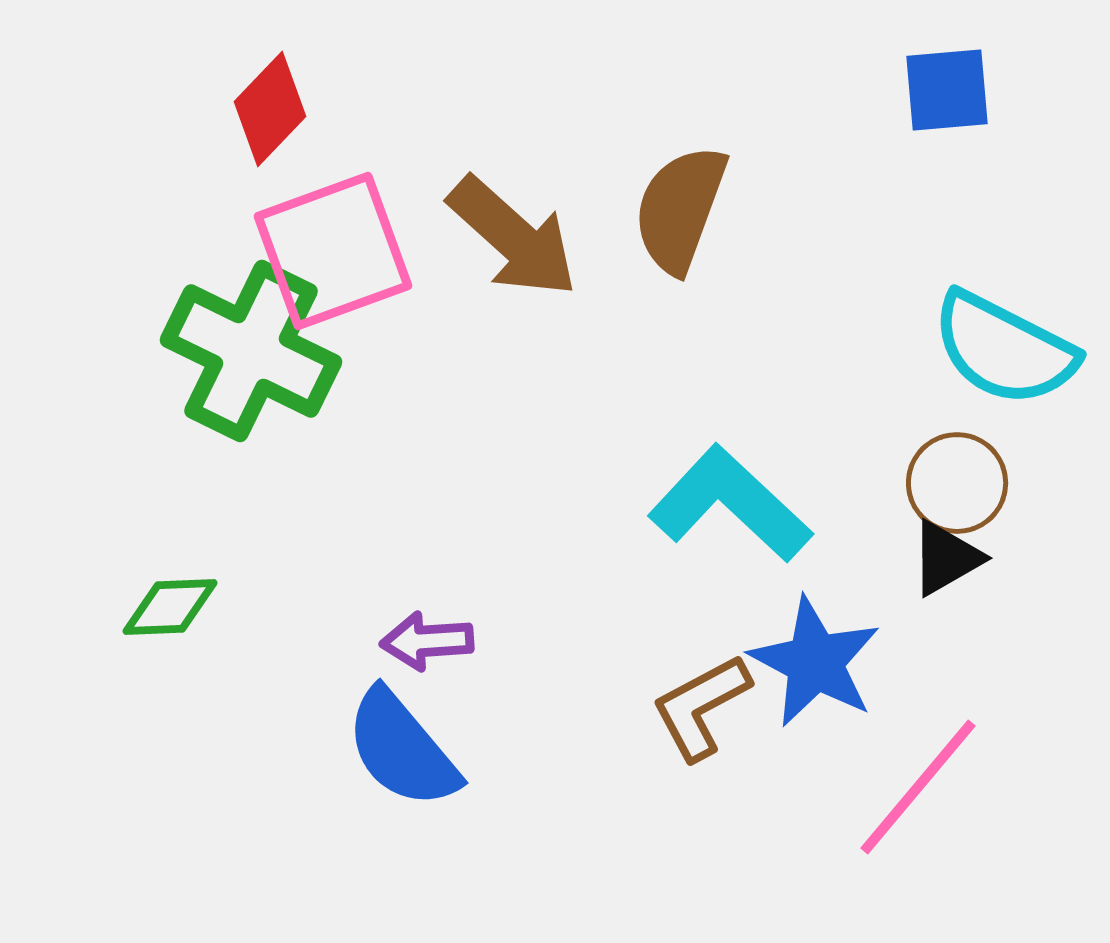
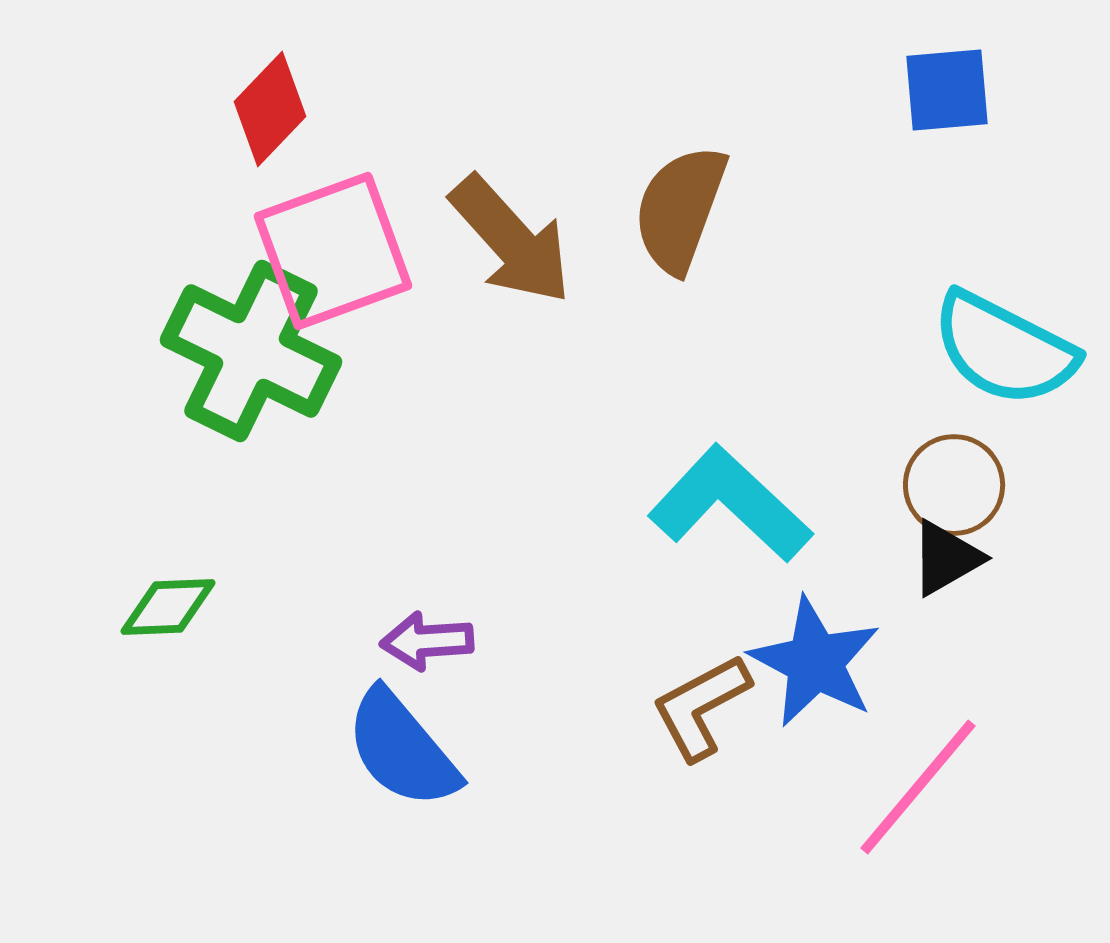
brown arrow: moved 2 px left, 3 px down; rotated 6 degrees clockwise
brown circle: moved 3 px left, 2 px down
green diamond: moved 2 px left
